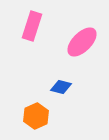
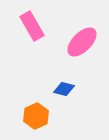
pink rectangle: rotated 48 degrees counterclockwise
blue diamond: moved 3 px right, 2 px down
